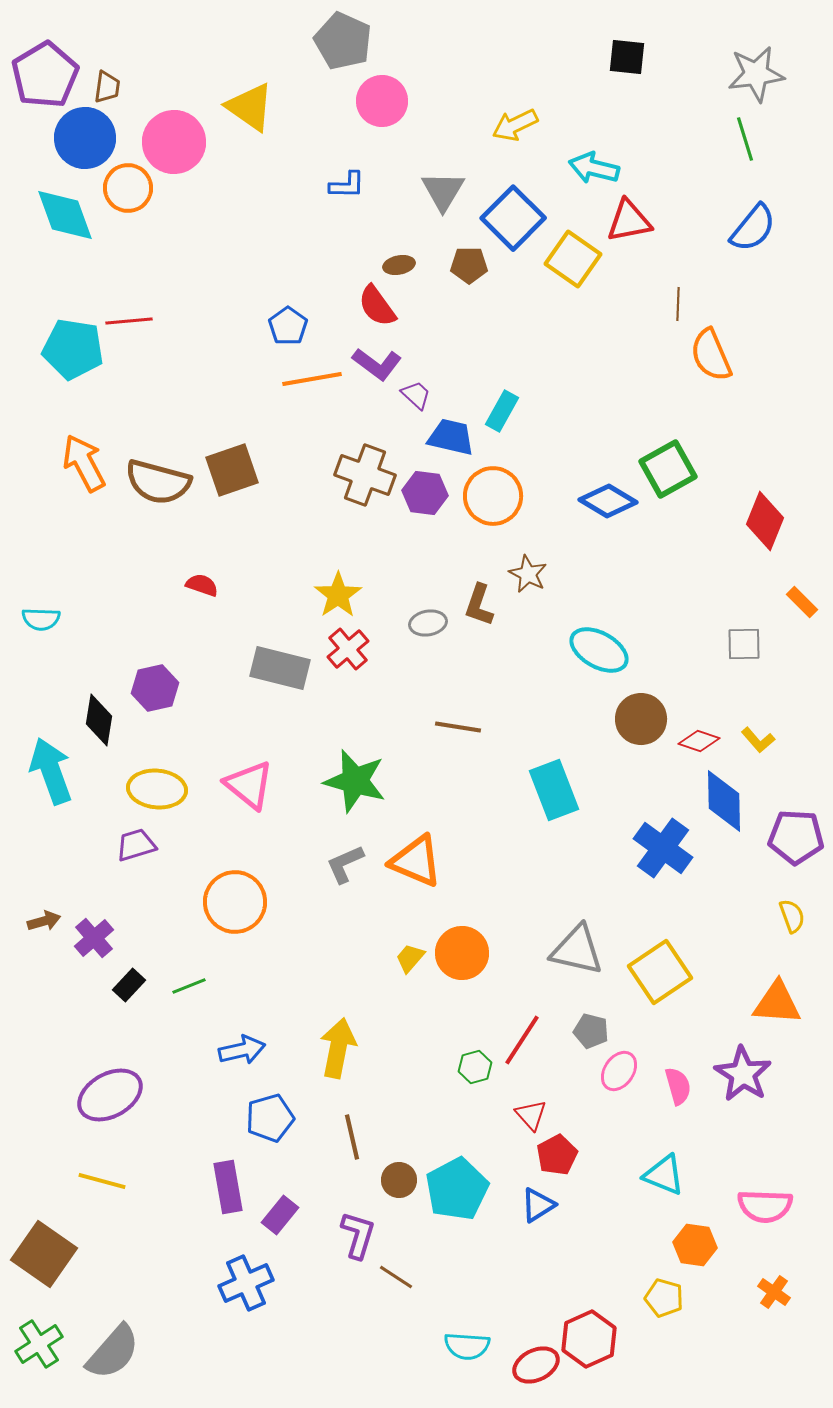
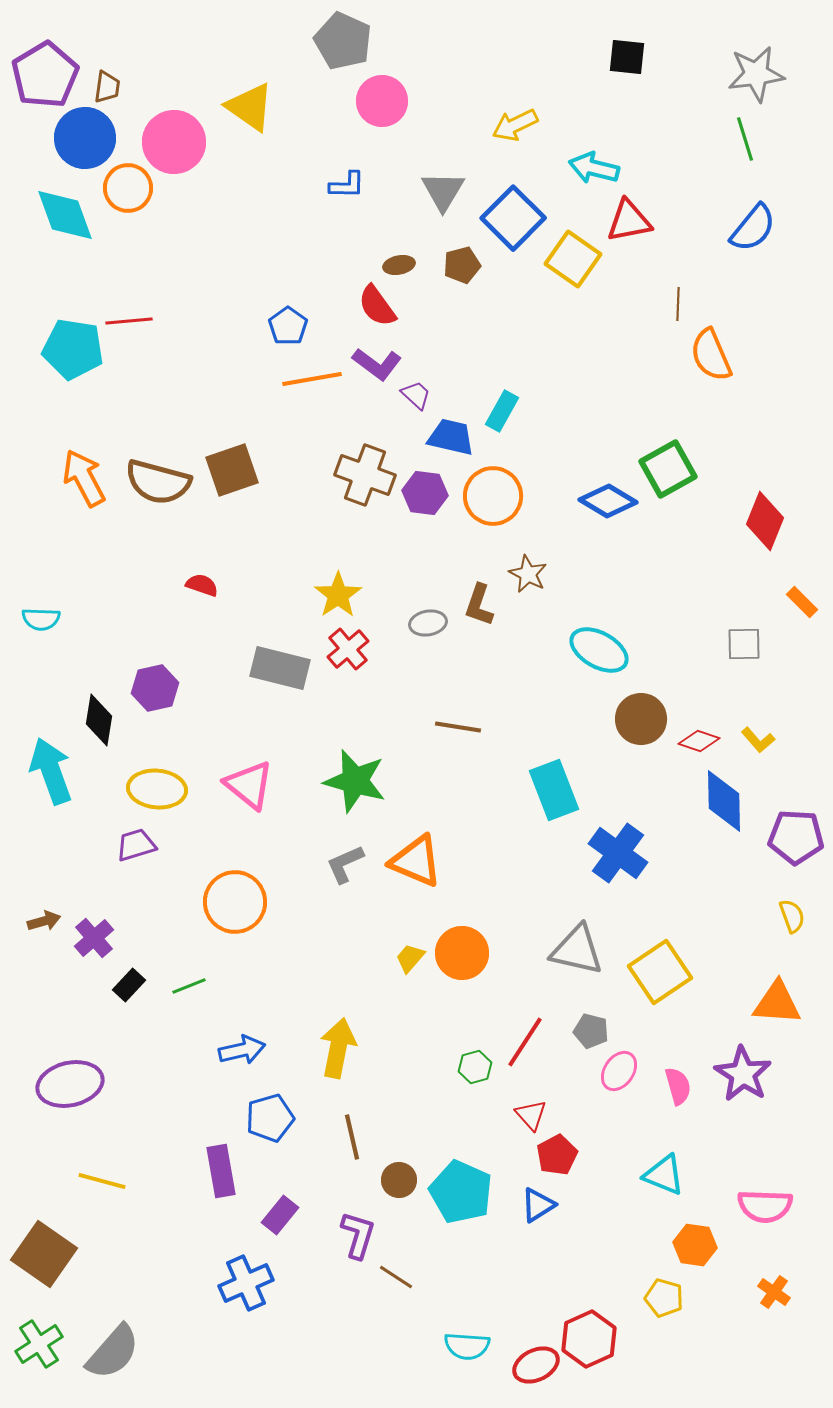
brown pentagon at (469, 265): moved 7 px left; rotated 15 degrees counterclockwise
orange arrow at (84, 463): moved 15 px down
blue cross at (663, 848): moved 45 px left, 5 px down
red line at (522, 1040): moved 3 px right, 2 px down
purple ellipse at (110, 1095): moved 40 px left, 11 px up; rotated 16 degrees clockwise
purple rectangle at (228, 1187): moved 7 px left, 16 px up
cyan pentagon at (457, 1189): moved 4 px right, 3 px down; rotated 20 degrees counterclockwise
